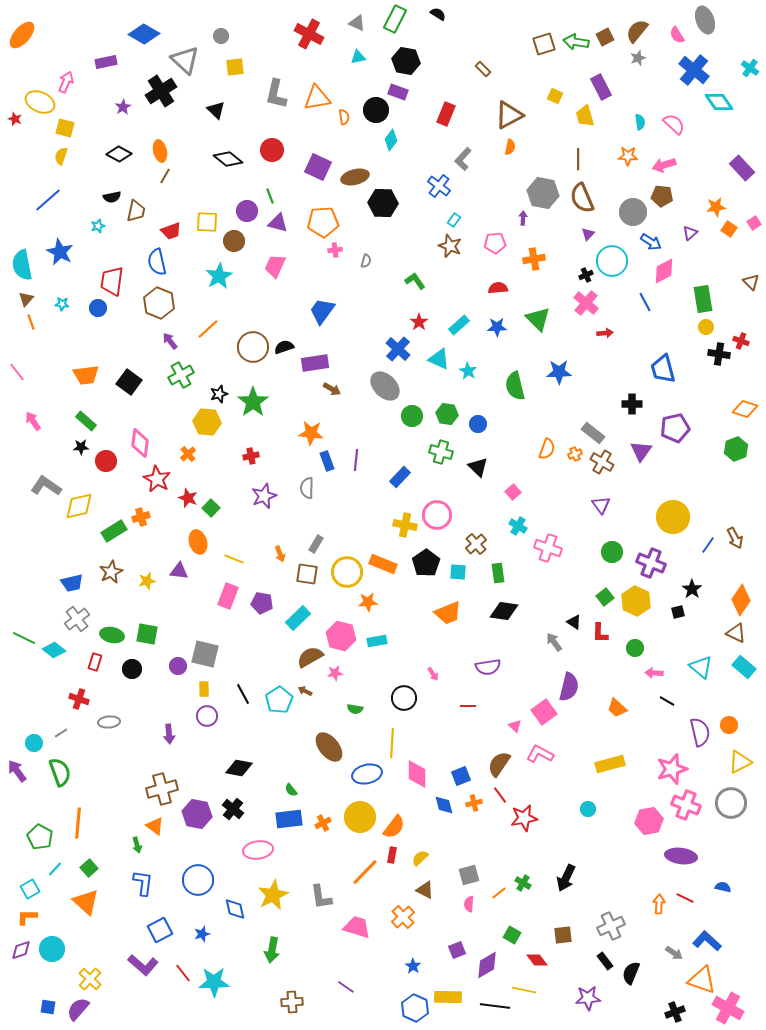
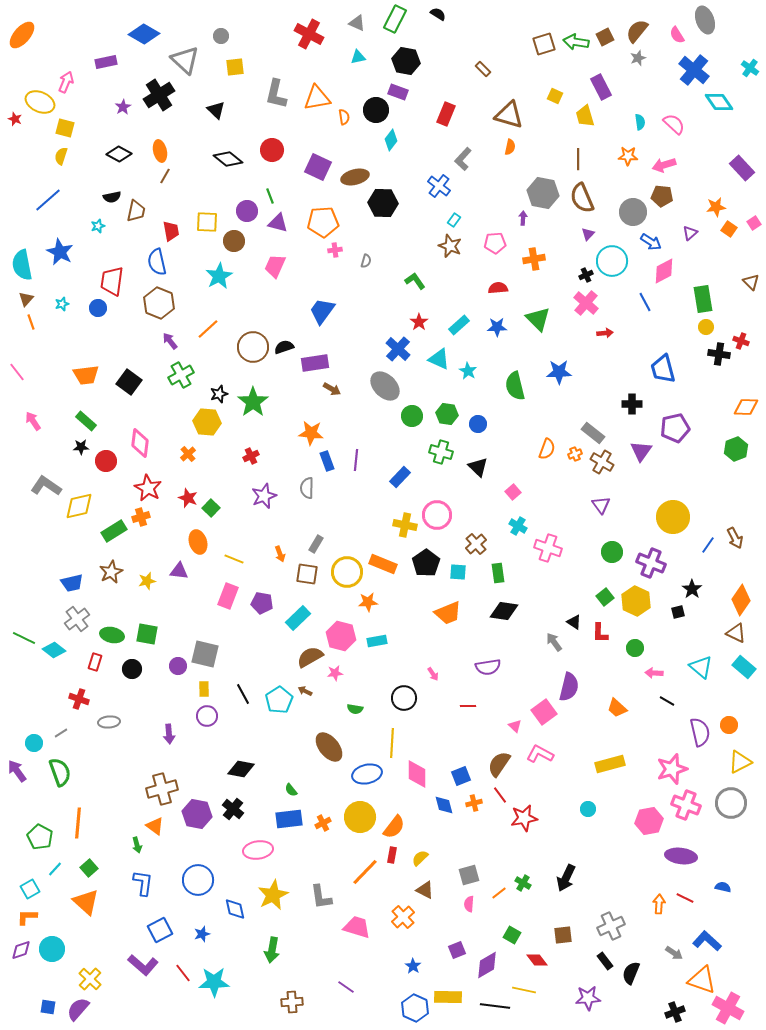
black cross at (161, 91): moved 2 px left, 4 px down
brown triangle at (509, 115): rotated 44 degrees clockwise
red trapezoid at (171, 231): rotated 80 degrees counterclockwise
cyan star at (62, 304): rotated 24 degrees counterclockwise
orange diamond at (745, 409): moved 1 px right, 2 px up; rotated 15 degrees counterclockwise
red cross at (251, 456): rotated 14 degrees counterclockwise
red star at (157, 479): moved 9 px left, 9 px down
black diamond at (239, 768): moved 2 px right, 1 px down
